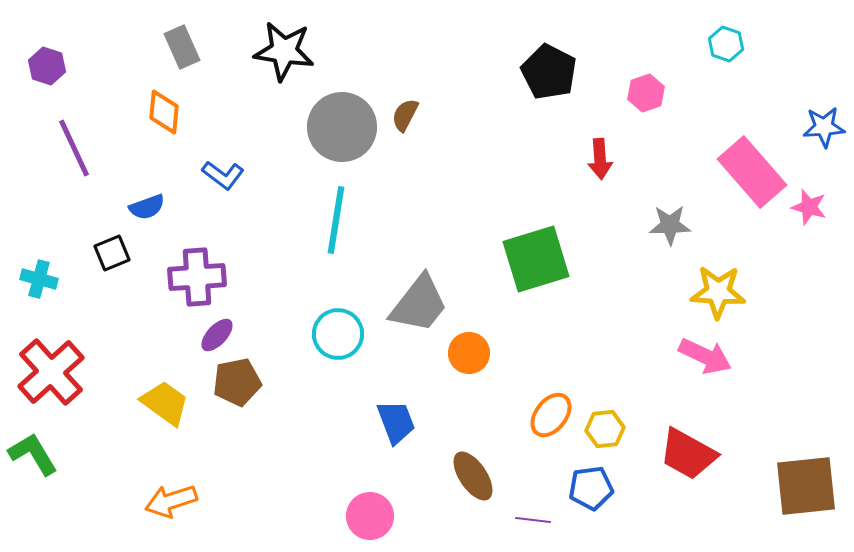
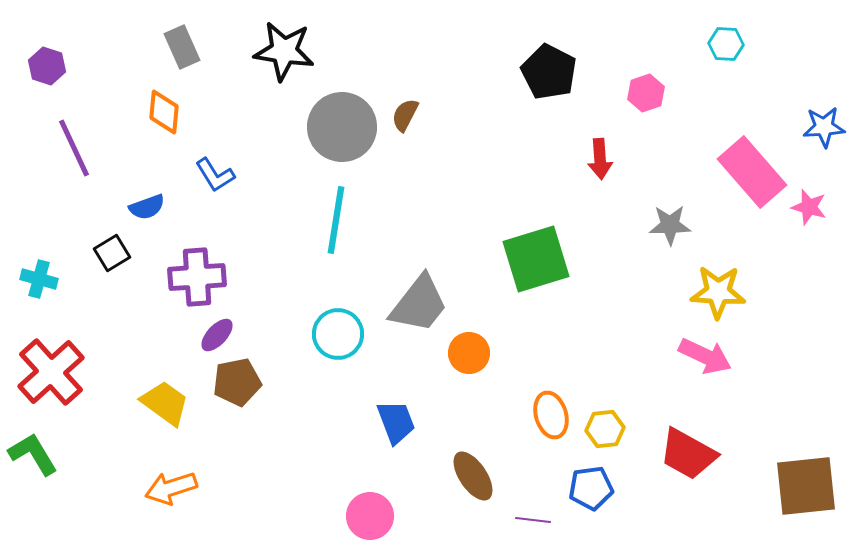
cyan hexagon at (726, 44): rotated 16 degrees counterclockwise
blue L-shape at (223, 175): moved 8 px left; rotated 21 degrees clockwise
black square at (112, 253): rotated 9 degrees counterclockwise
orange ellipse at (551, 415): rotated 54 degrees counterclockwise
orange arrow at (171, 501): moved 13 px up
